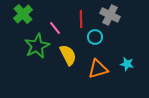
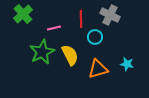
pink line: moved 1 px left; rotated 64 degrees counterclockwise
green star: moved 5 px right, 6 px down
yellow semicircle: moved 2 px right
